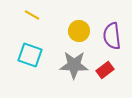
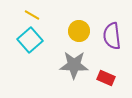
cyan square: moved 15 px up; rotated 30 degrees clockwise
red rectangle: moved 1 px right, 8 px down; rotated 60 degrees clockwise
